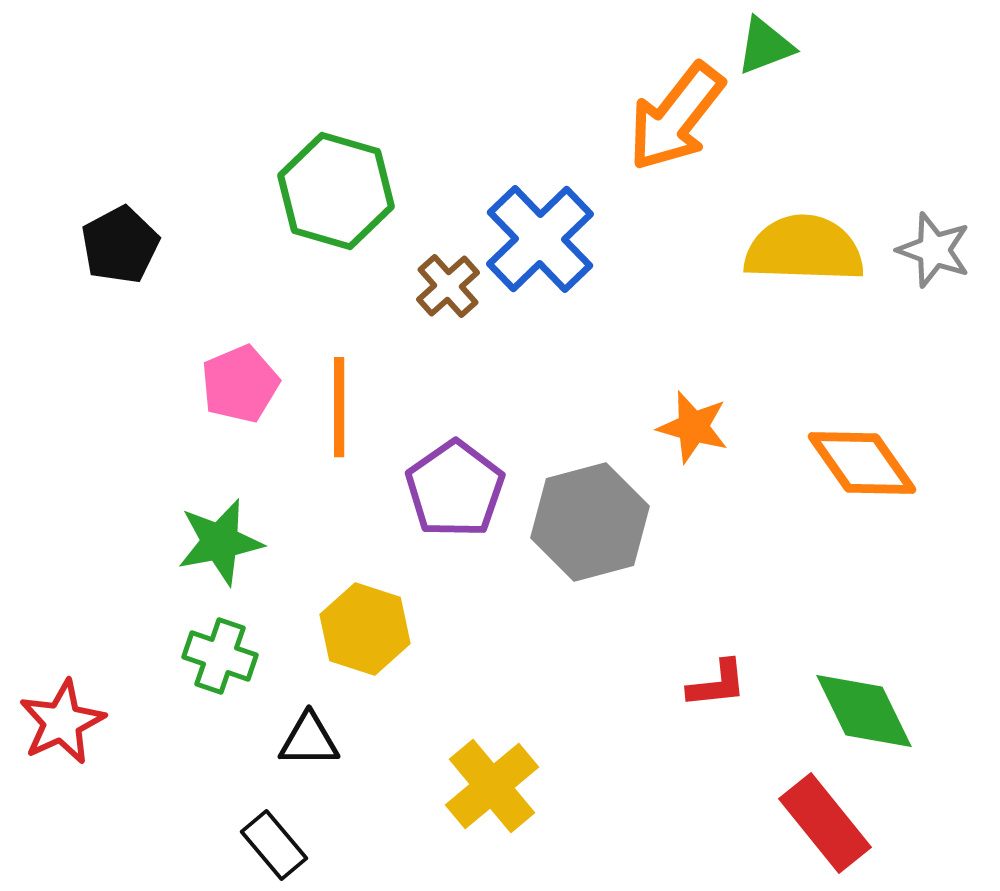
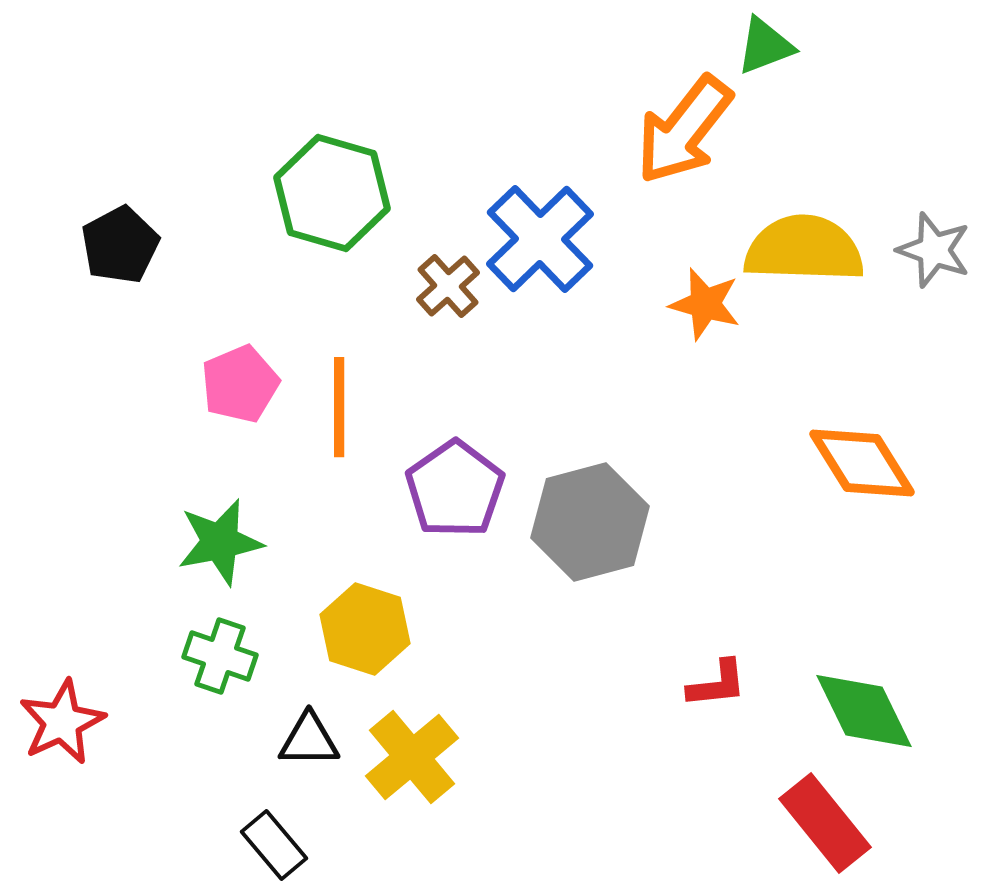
orange arrow: moved 8 px right, 13 px down
green hexagon: moved 4 px left, 2 px down
orange star: moved 12 px right, 123 px up
orange diamond: rotated 3 degrees clockwise
yellow cross: moved 80 px left, 29 px up
